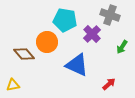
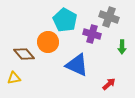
gray cross: moved 1 px left, 2 px down
cyan pentagon: rotated 20 degrees clockwise
purple cross: rotated 30 degrees counterclockwise
orange circle: moved 1 px right
green arrow: rotated 32 degrees counterclockwise
yellow triangle: moved 1 px right, 7 px up
